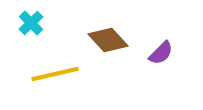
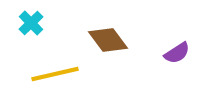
brown diamond: rotated 6 degrees clockwise
purple semicircle: moved 16 px right; rotated 12 degrees clockwise
